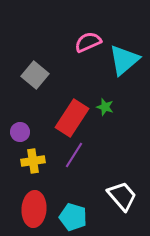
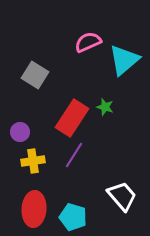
gray square: rotated 8 degrees counterclockwise
